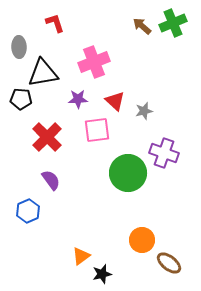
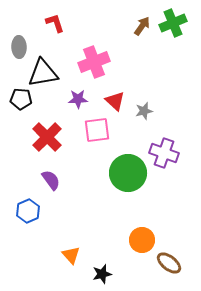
brown arrow: rotated 84 degrees clockwise
orange triangle: moved 10 px left, 1 px up; rotated 36 degrees counterclockwise
